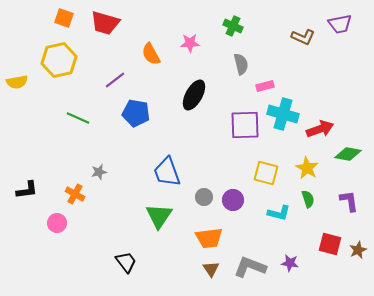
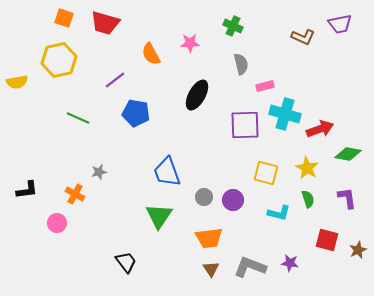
black ellipse: moved 3 px right
cyan cross: moved 2 px right
purple L-shape: moved 2 px left, 3 px up
red square: moved 3 px left, 4 px up
